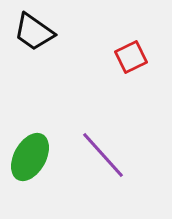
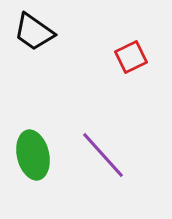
green ellipse: moved 3 px right, 2 px up; rotated 42 degrees counterclockwise
